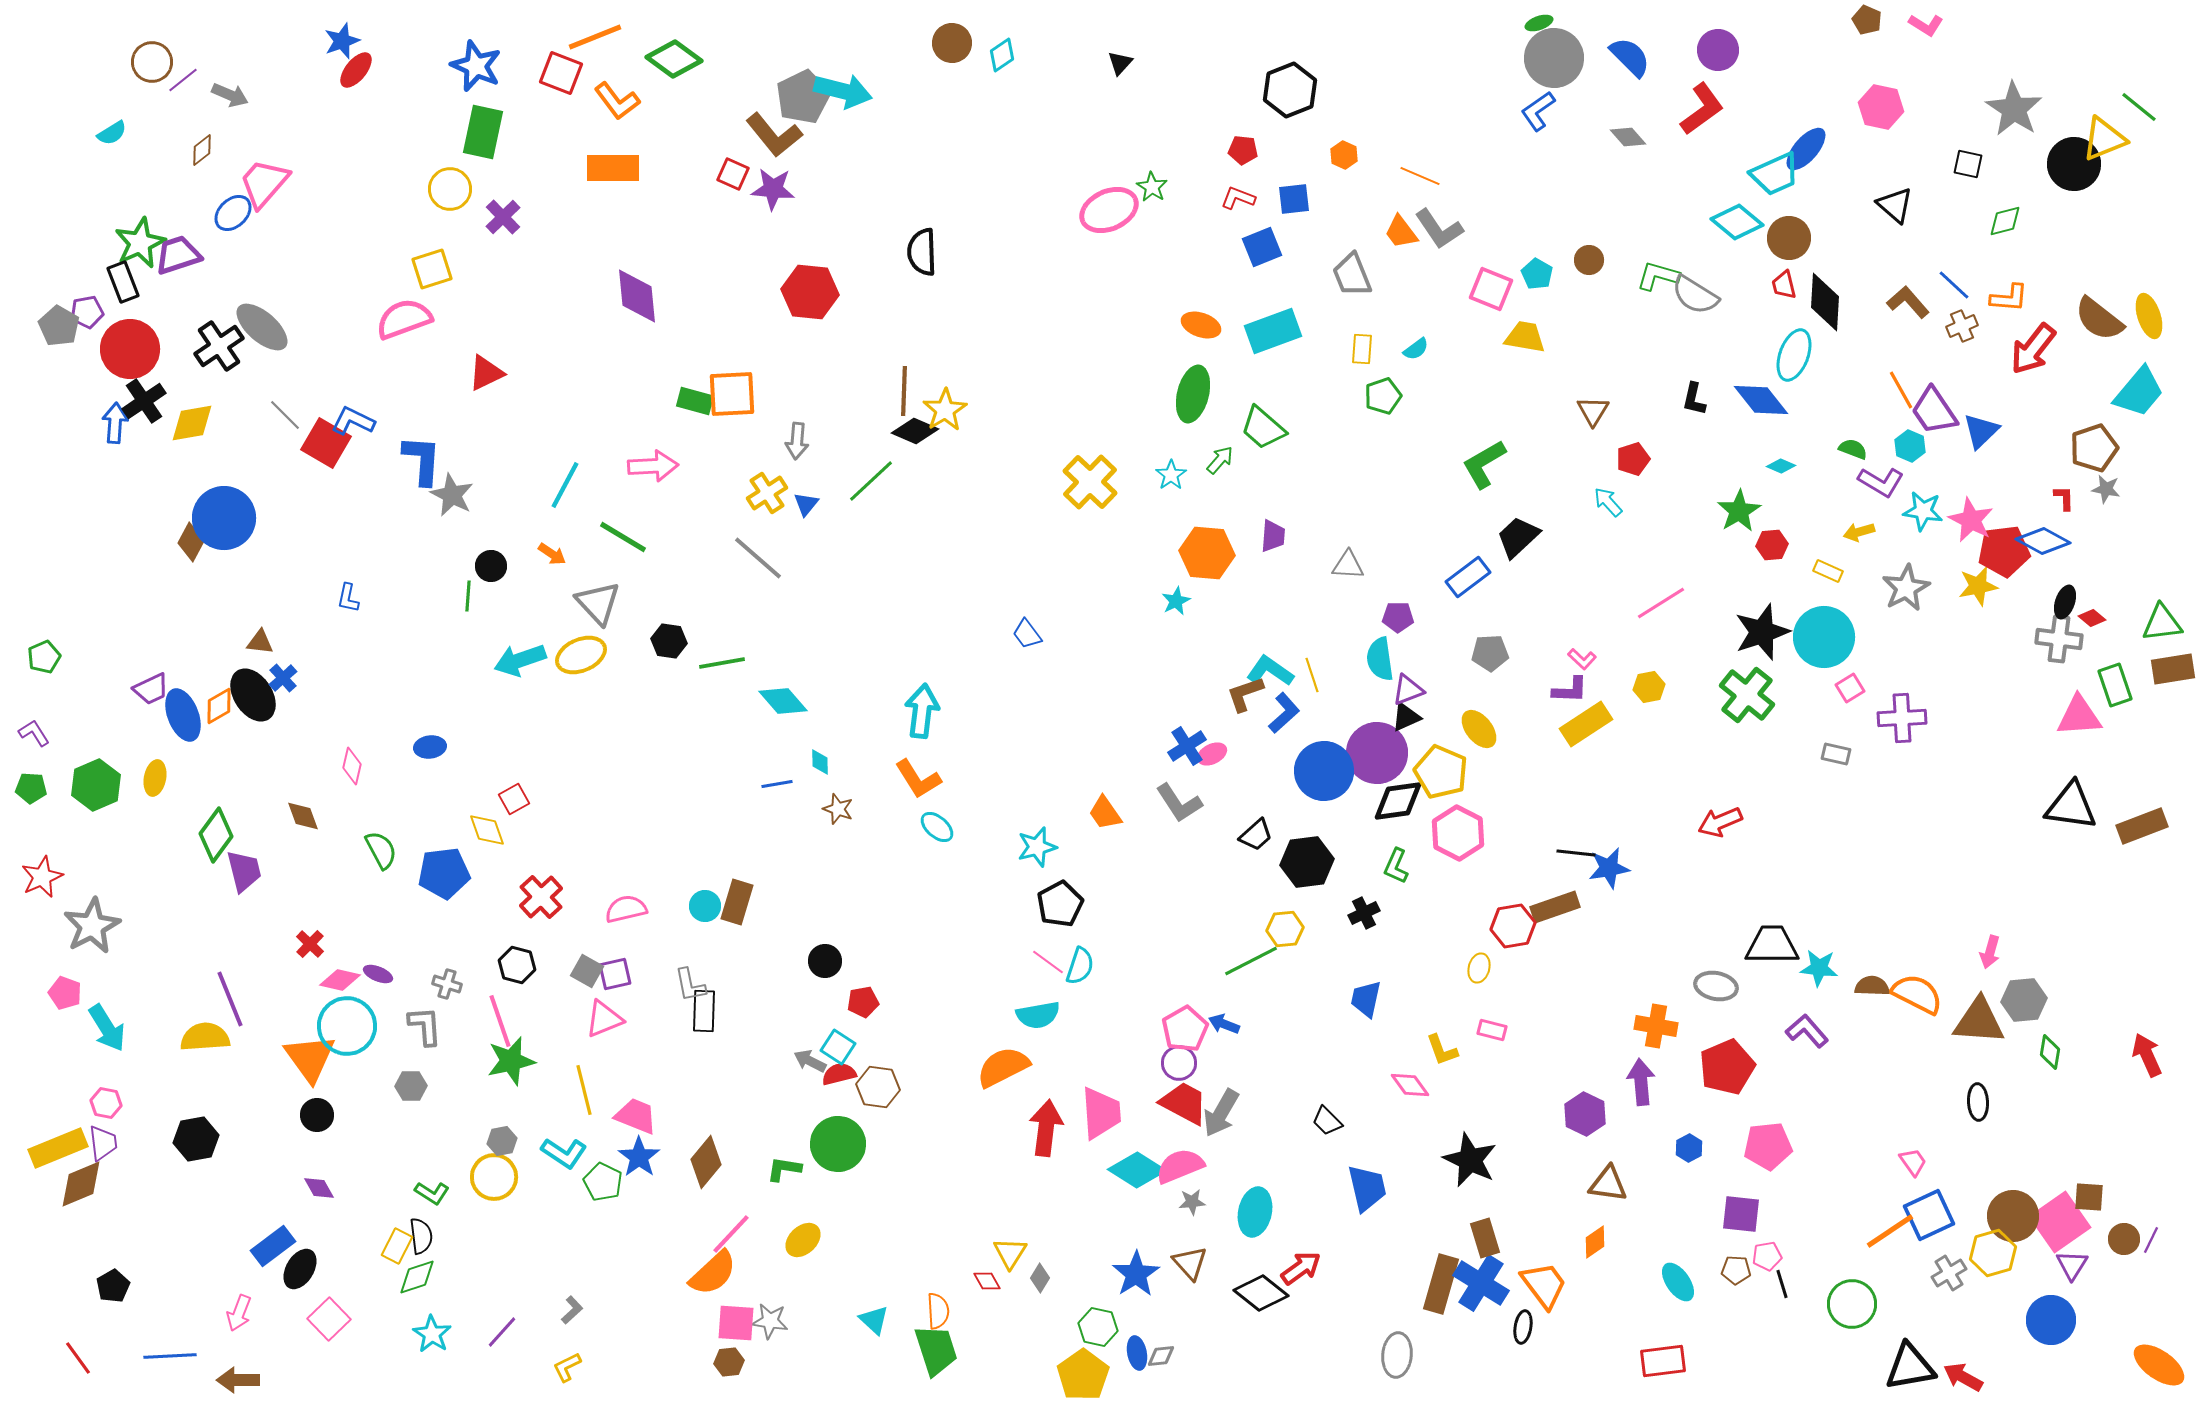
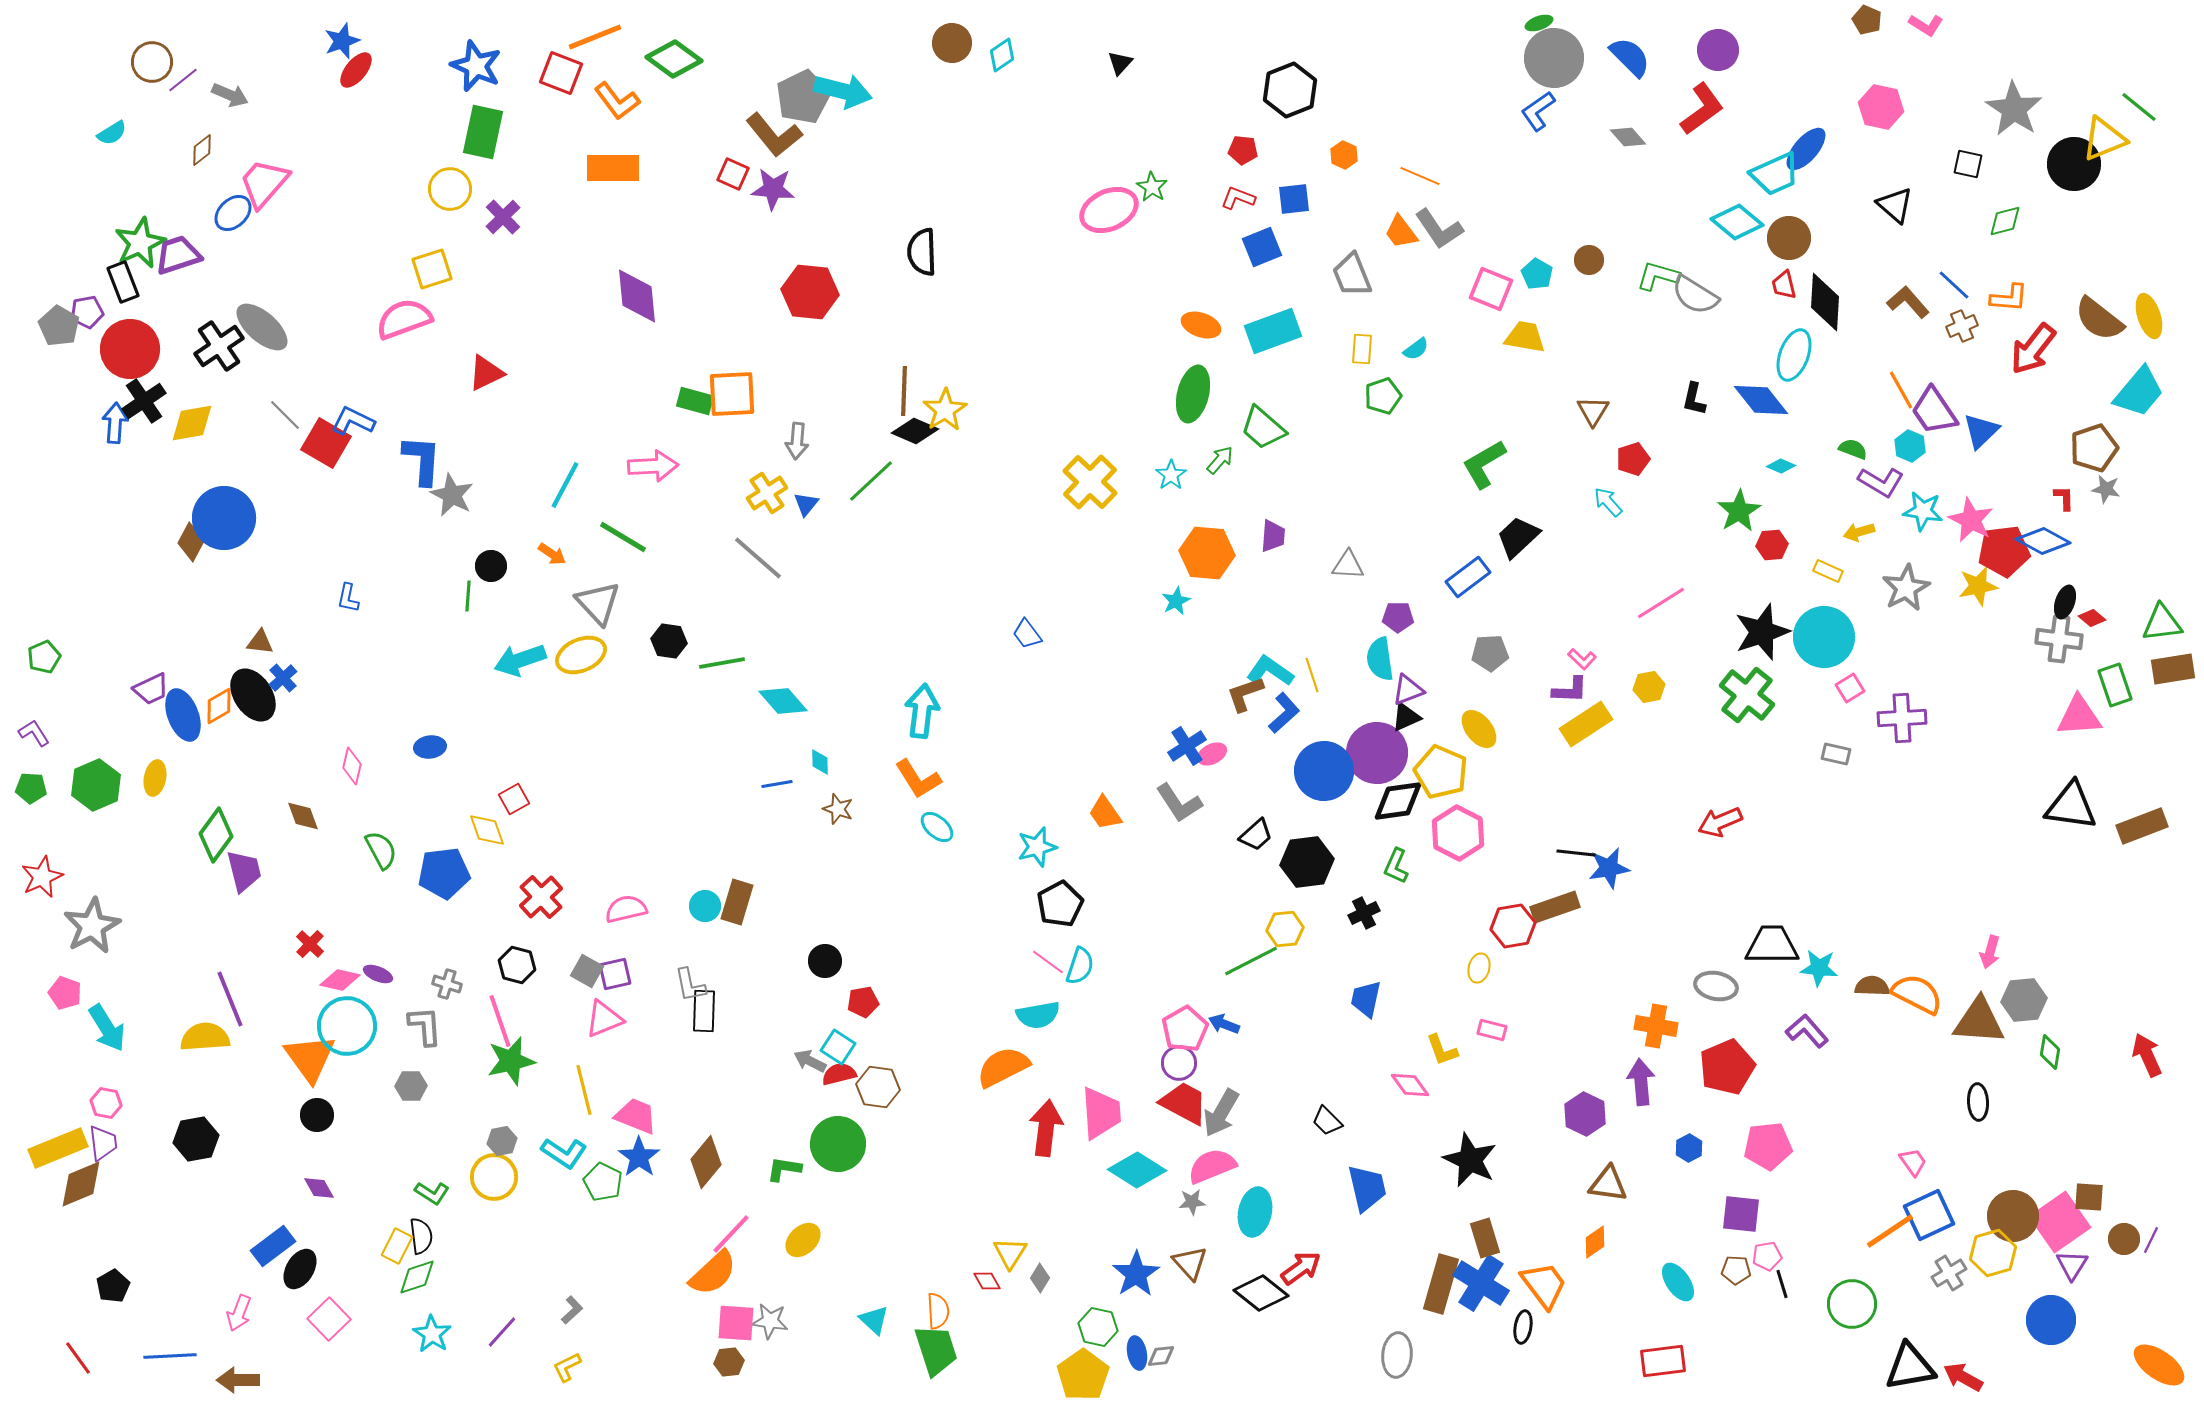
pink semicircle at (1180, 1166): moved 32 px right
